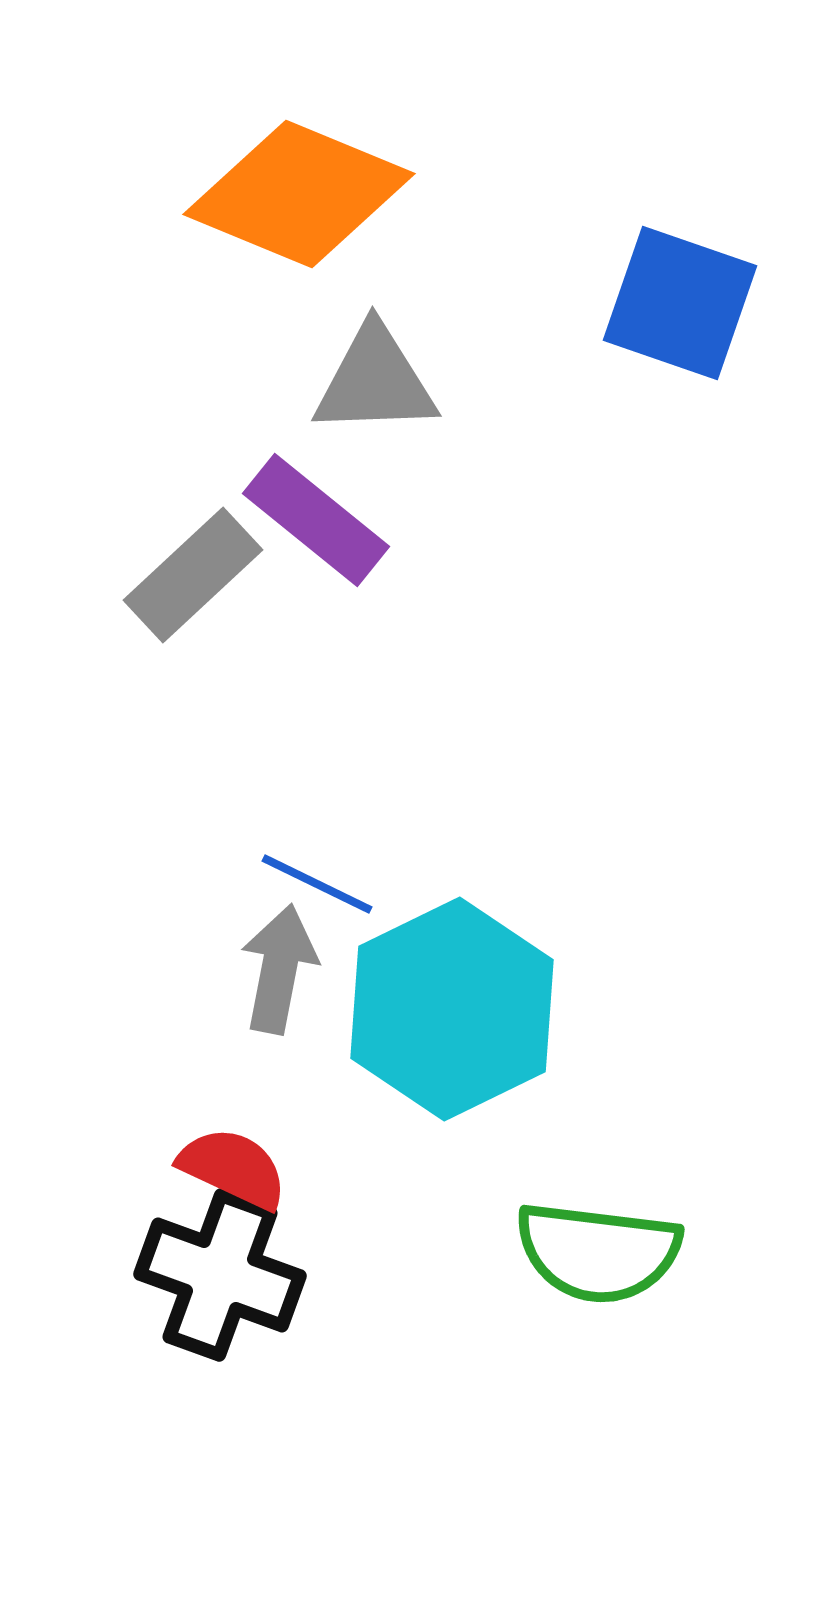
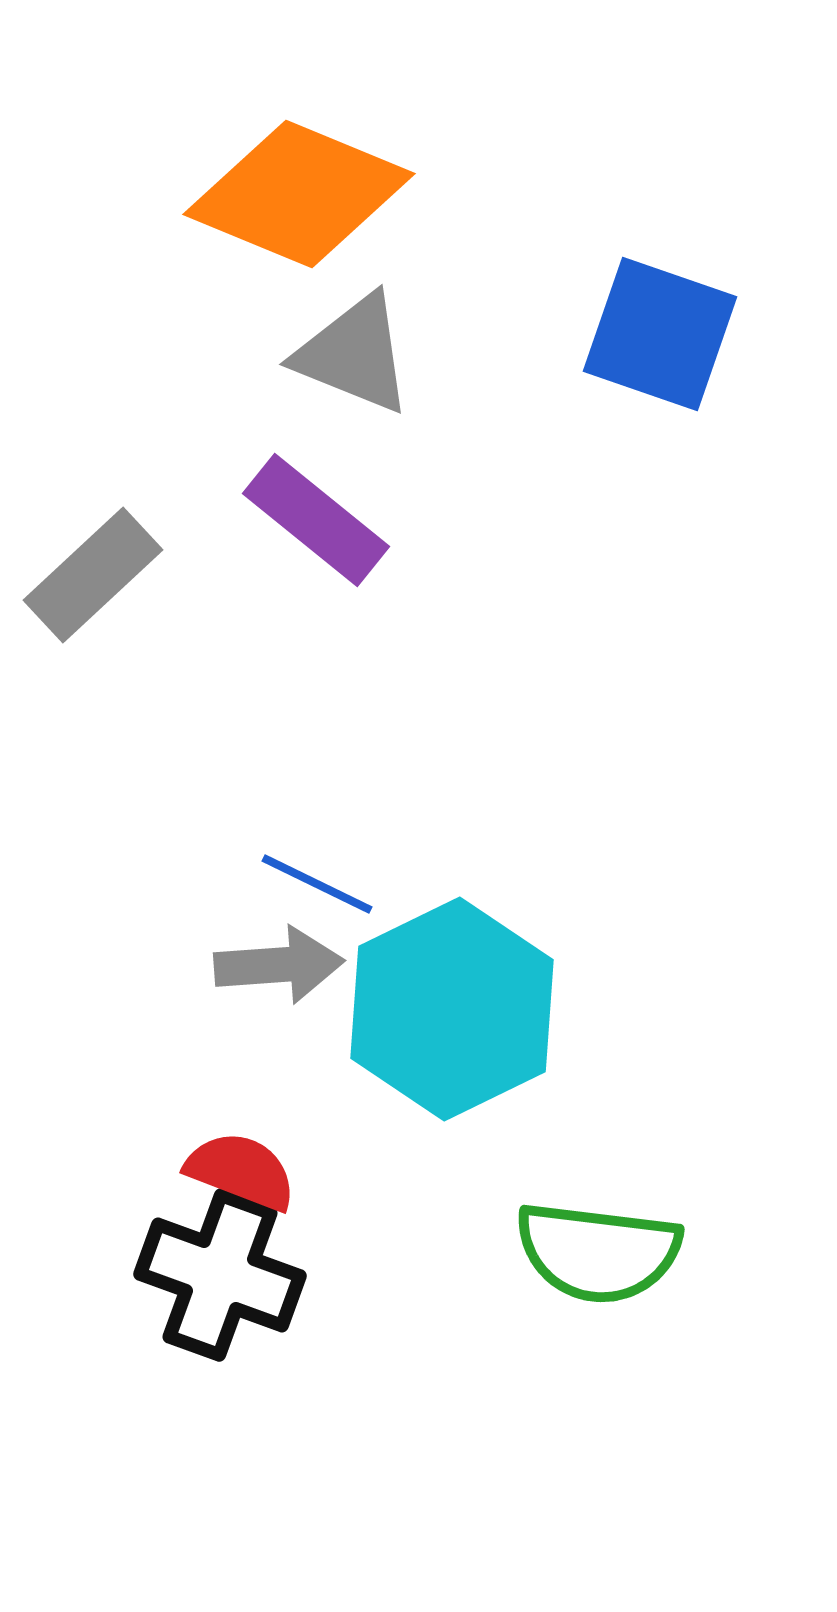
blue square: moved 20 px left, 31 px down
gray triangle: moved 21 px left, 27 px up; rotated 24 degrees clockwise
gray rectangle: moved 100 px left
gray arrow: moved 4 px up; rotated 75 degrees clockwise
red semicircle: moved 8 px right, 3 px down; rotated 4 degrees counterclockwise
